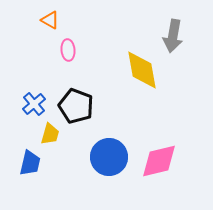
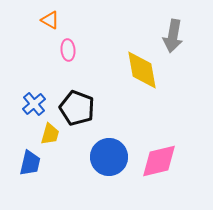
black pentagon: moved 1 px right, 2 px down
